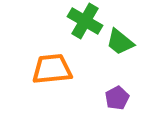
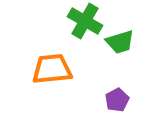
green trapezoid: rotated 56 degrees counterclockwise
purple pentagon: moved 2 px down
